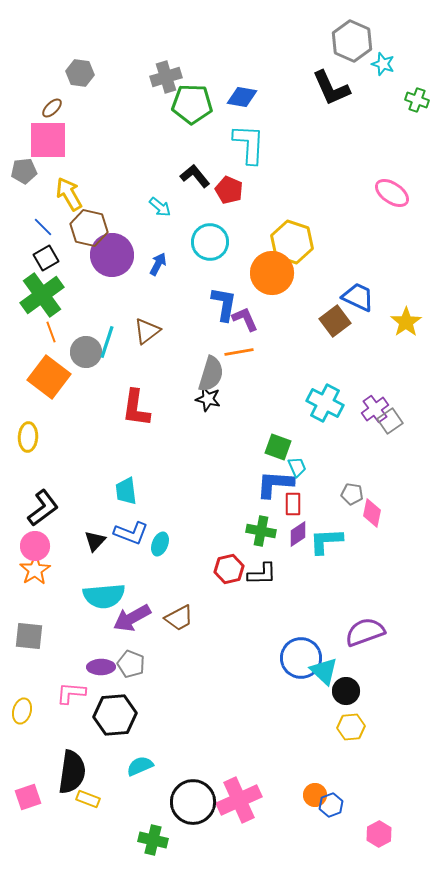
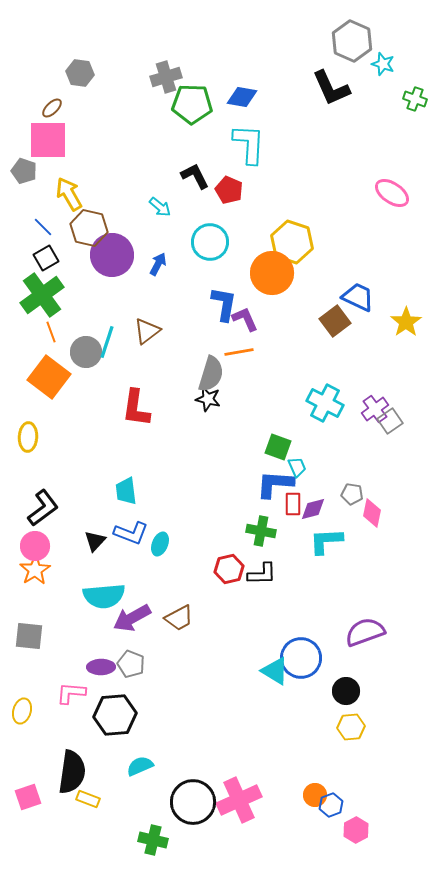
green cross at (417, 100): moved 2 px left, 1 px up
gray pentagon at (24, 171): rotated 25 degrees clockwise
black L-shape at (195, 176): rotated 12 degrees clockwise
purple diamond at (298, 534): moved 15 px right, 25 px up; rotated 20 degrees clockwise
cyan triangle at (324, 671): moved 49 px left; rotated 12 degrees counterclockwise
pink hexagon at (379, 834): moved 23 px left, 4 px up
